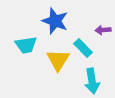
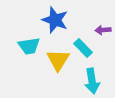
blue star: moved 1 px up
cyan trapezoid: moved 3 px right, 1 px down
